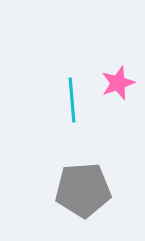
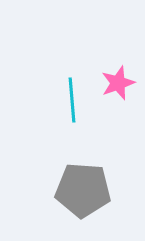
gray pentagon: rotated 8 degrees clockwise
